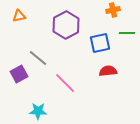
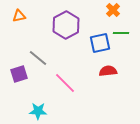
orange cross: rotated 32 degrees counterclockwise
green line: moved 6 px left
purple square: rotated 12 degrees clockwise
